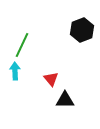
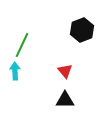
red triangle: moved 14 px right, 8 px up
